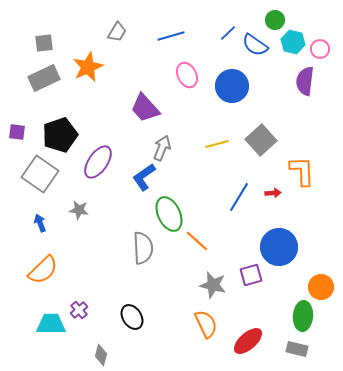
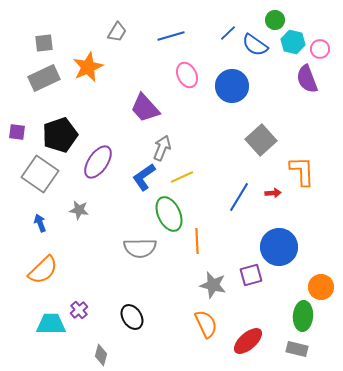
purple semicircle at (305, 81): moved 2 px right, 2 px up; rotated 28 degrees counterclockwise
yellow line at (217, 144): moved 35 px left, 33 px down; rotated 10 degrees counterclockwise
orange line at (197, 241): rotated 45 degrees clockwise
gray semicircle at (143, 248): moved 3 px left; rotated 92 degrees clockwise
